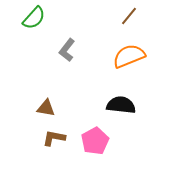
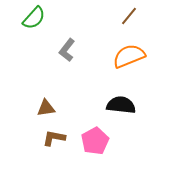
brown triangle: rotated 18 degrees counterclockwise
